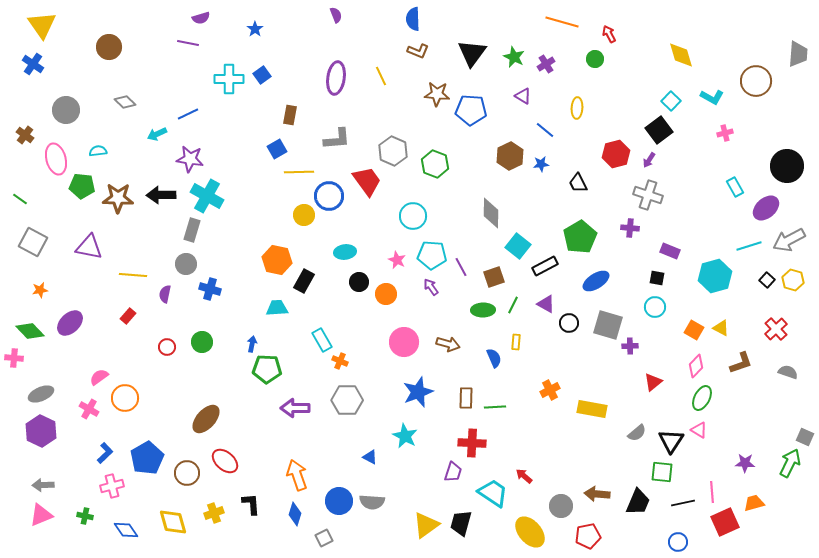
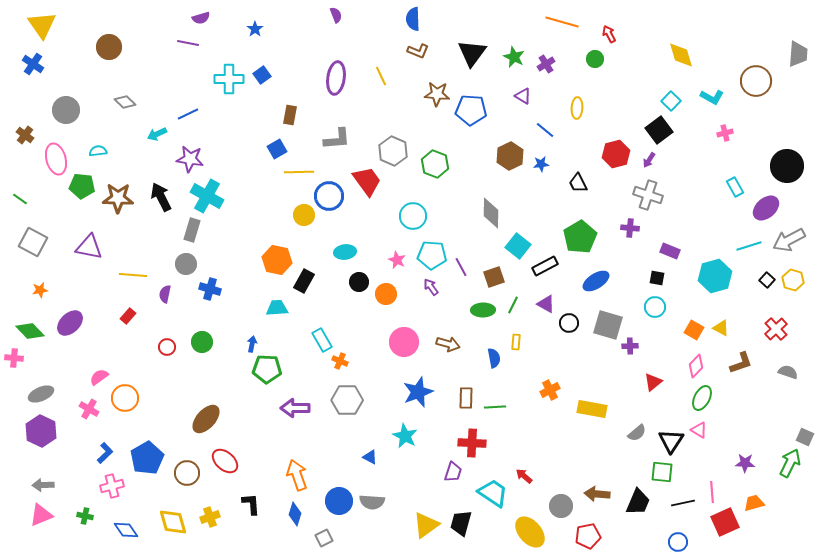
black arrow at (161, 195): moved 2 px down; rotated 64 degrees clockwise
blue semicircle at (494, 358): rotated 12 degrees clockwise
yellow cross at (214, 513): moved 4 px left, 4 px down
